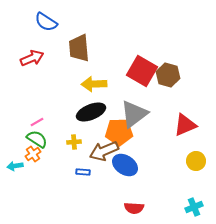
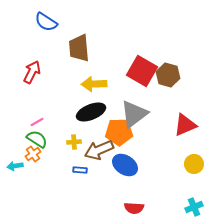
red arrow: moved 14 px down; rotated 40 degrees counterclockwise
brown arrow: moved 5 px left, 1 px up
yellow circle: moved 2 px left, 3 px down
blue rectangle: moved 3 px left, 2 px up
